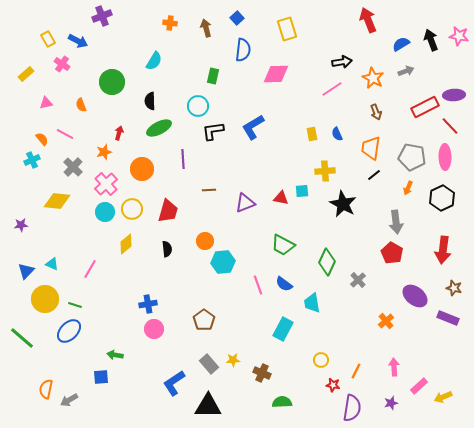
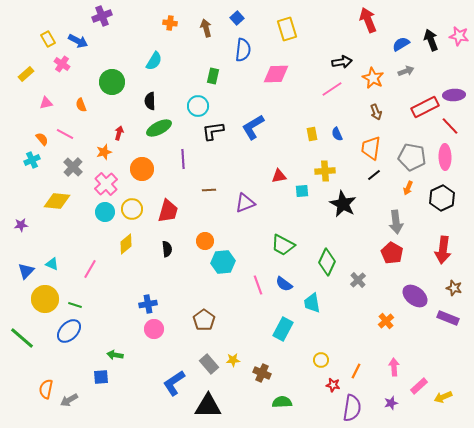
red triangle at (281, 198): moved 2 px left, 22 px up; rotated 21 degrees counterclockwise
